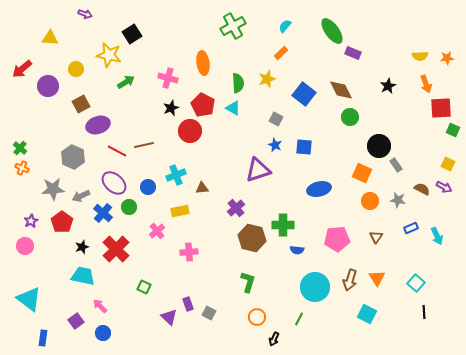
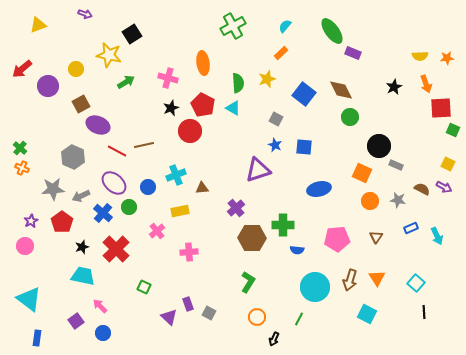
yellow triangle at (50, 38): moved 12 px left, 13 px up; rotated 24 degrees counterclockwise
black star at (388, 86): moved 6 px right, 1 px down
purple ellipse at (98, 125): rotated 40 degrees clockwise
gray rectangle at (396, 165): rotated 32 degrees counterclockwise
brown hexagon at (252, 238): rotated 12 degrees counterclockwise
green L-shape at (248, 282): rotated 15 degrees clockwise
blue rectangle at (43, 338): moved 6 px left
